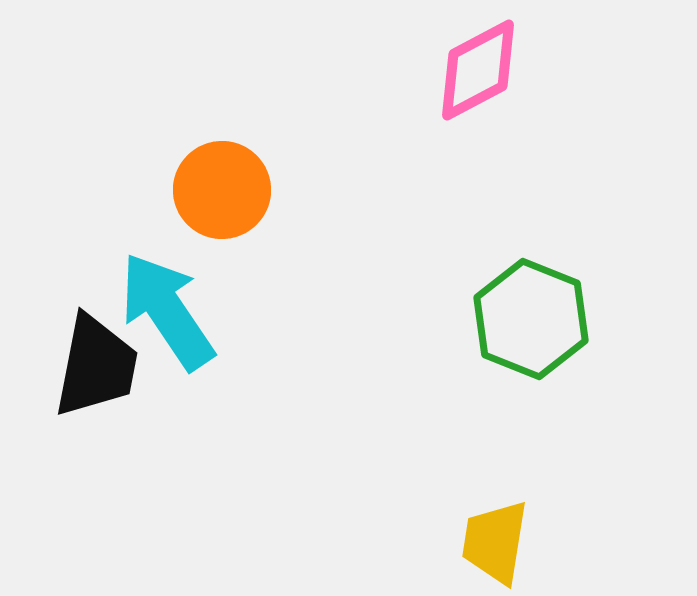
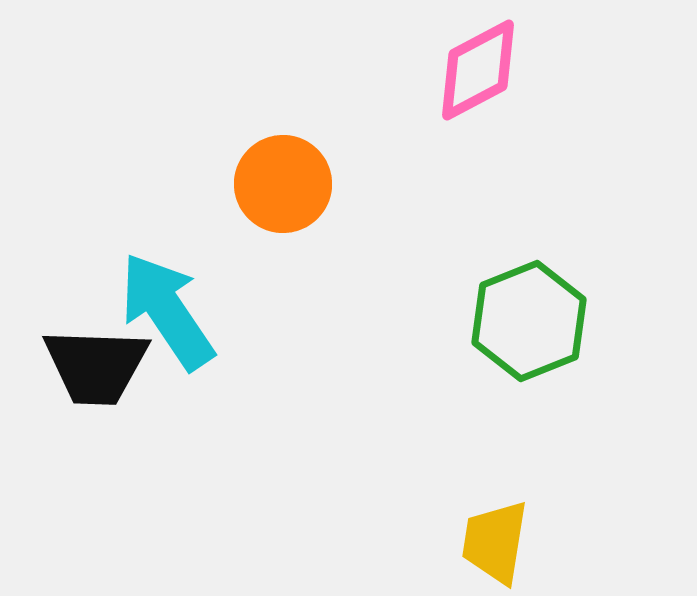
orange circle: moved 61 px right, 6 px up
green hexagon: moved 2 px left, 2 px down; rotated 16 degrees clockwise
black trapezoid: rotated 81 degrees clockwise
